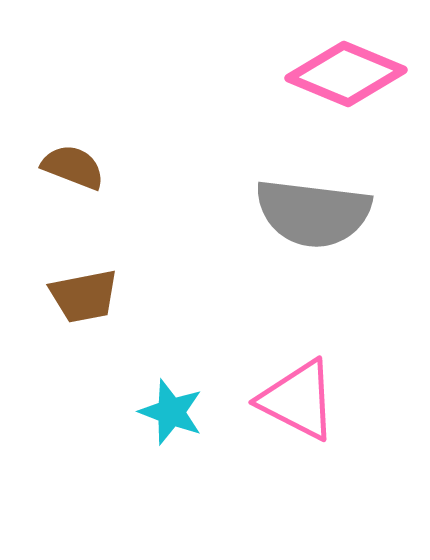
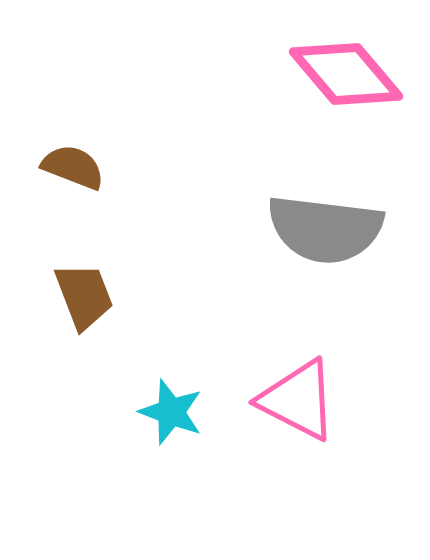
pink diamond: rotated 27 degrees clockwise
gray semicircle: moved 12 px right, 16 px down
brown trapezoid: rotated 100 degrees counterclockwise
